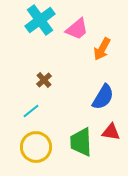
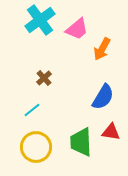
brown cross: moved 2 px up
cyan line: moved 1 px right, 1 px up
